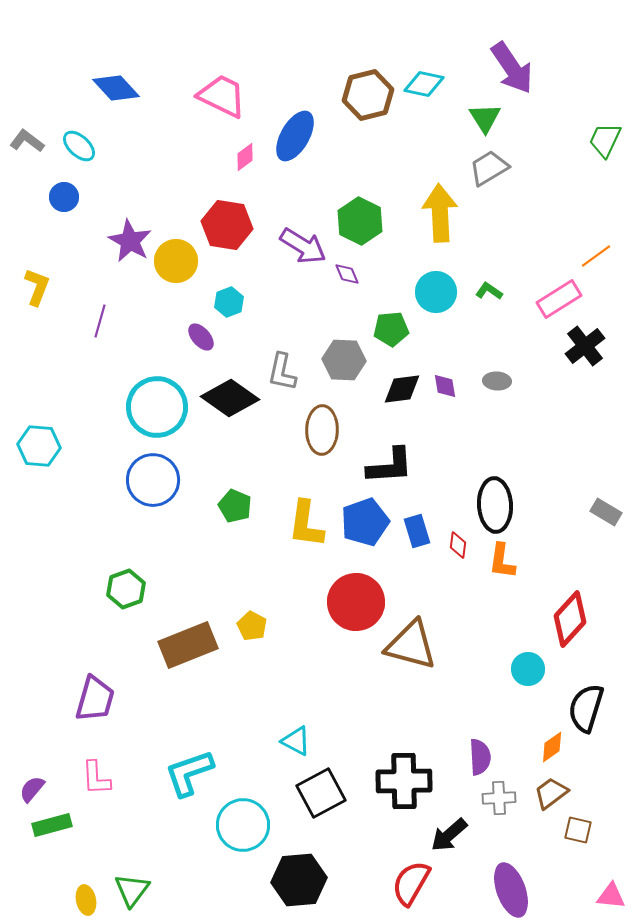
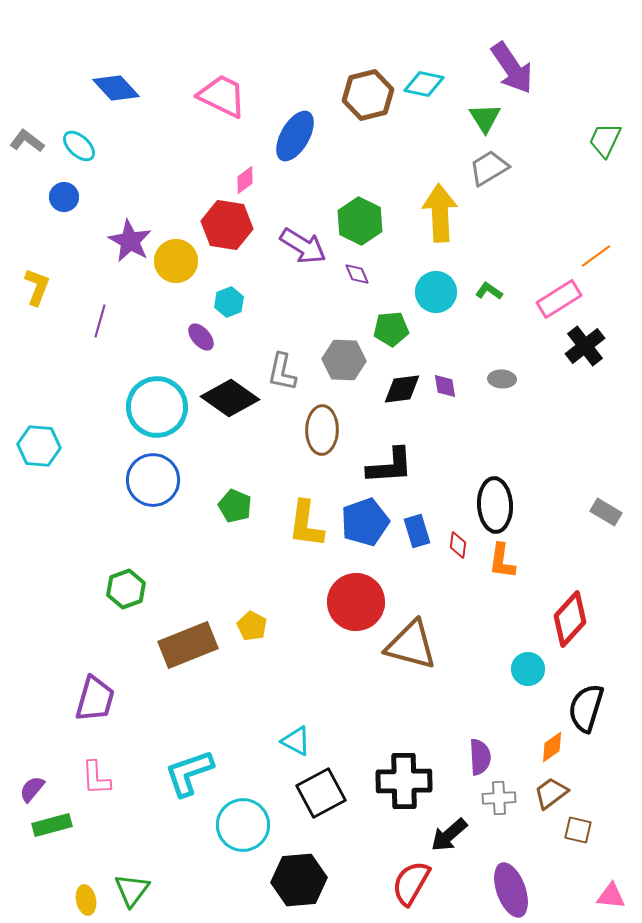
pink diamond at (245, 157): moved 23 px down
purple diamond at (347, 274): moved 10 px right
gray ellipse at (497, 381): moved 5 px right, 2 px up
